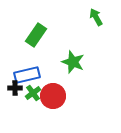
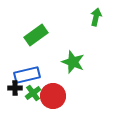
green arrow: rotated 42 degrees clockwise
green rectangle: rotated 20 degrees clockwise
